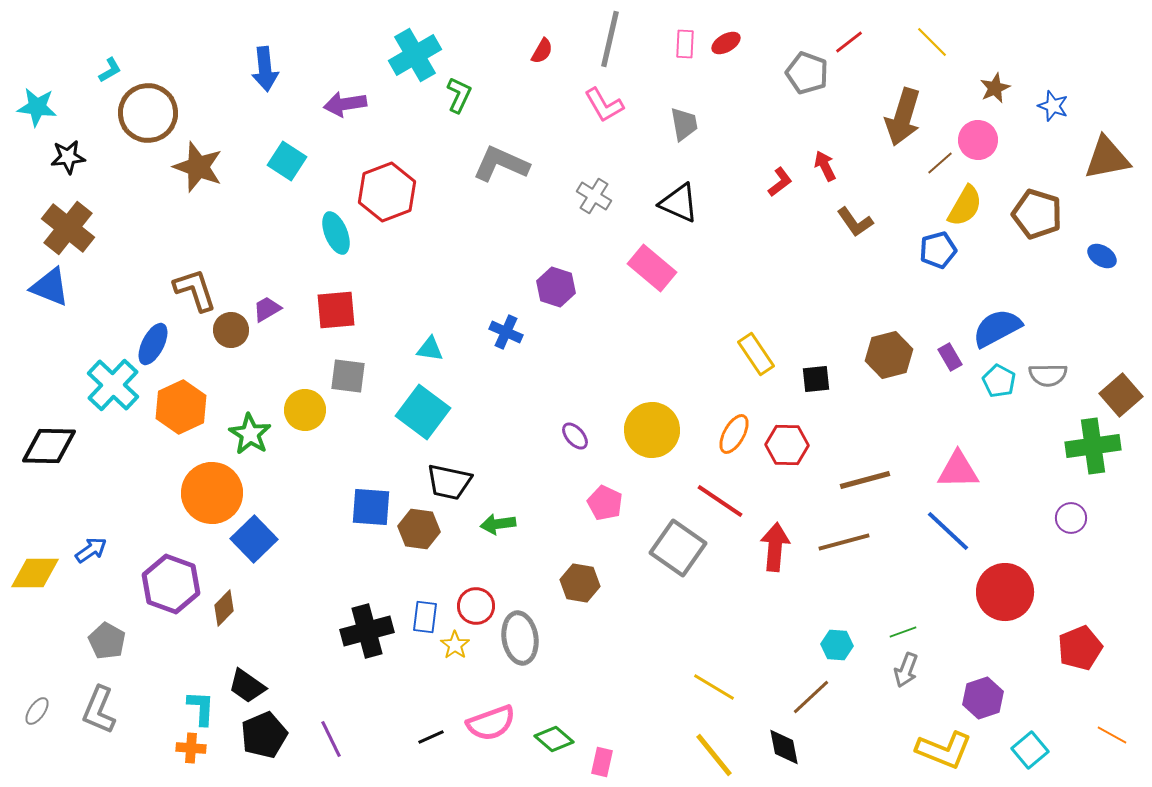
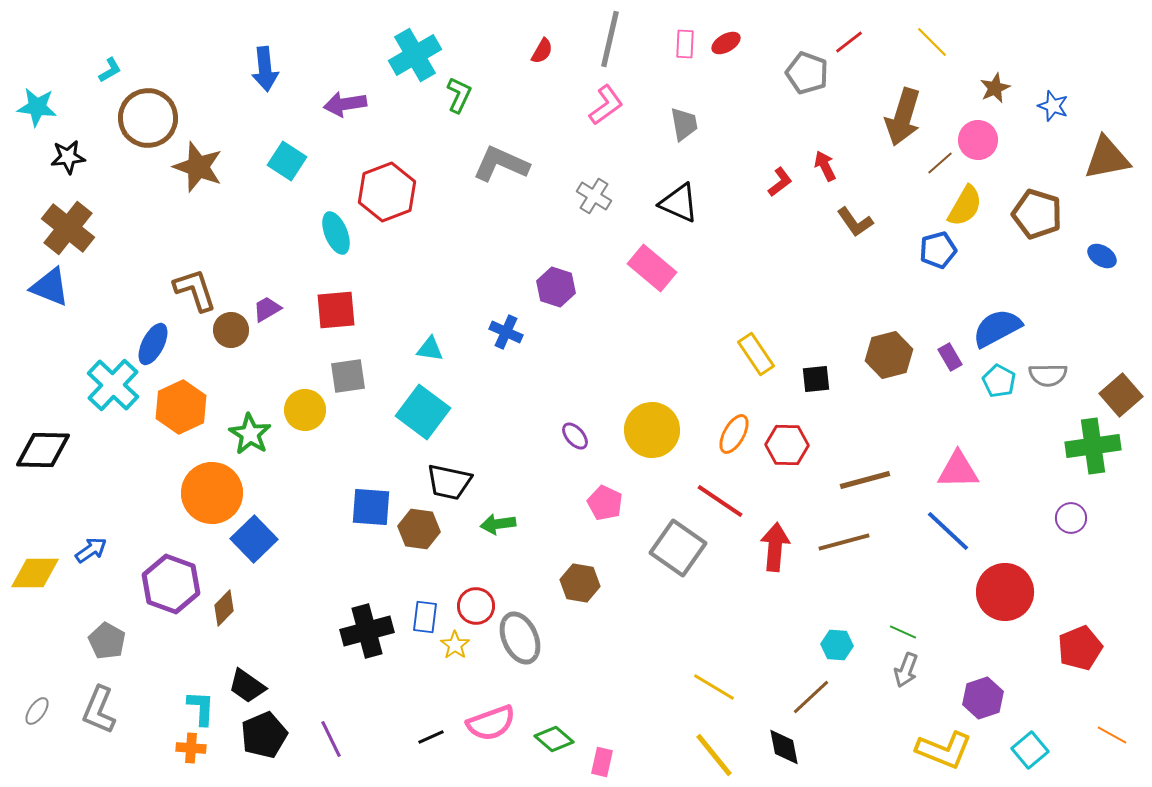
pink L-shape at (604, 105): moved 2 px right; rotated 96 degrees counterclockwise
brown circle at (148, 113): moved 5 px down
gray square at (348, 376): rotated 15 degrees counterclockwise
black diamond at (49, 446): moved 6 px left, 4 px down
green line at (903, 632): rotated 44 degrees clockwise
gray ellipse at (520, 638): rotated 15 degrees counterclockwise
